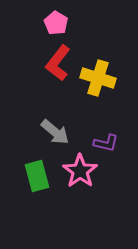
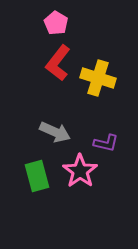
gray arrow: rotated 16 degrees counterclockwise
